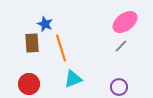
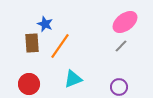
orange line: moved 1 px left, 2 px up; rotated 52 degrees clockwise
